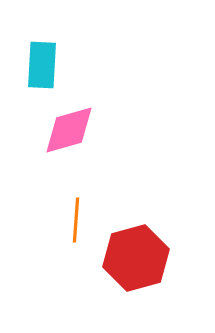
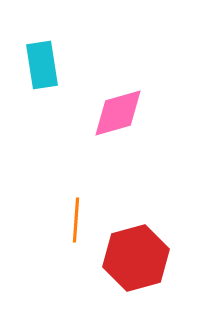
cyan rectangle: rotated 12 degrees counterclockwise
pink diamond: moved 49 px right, 17 px up
